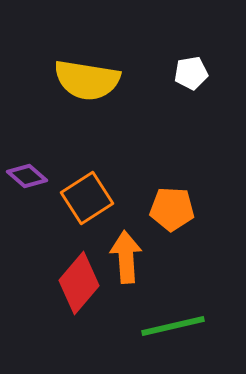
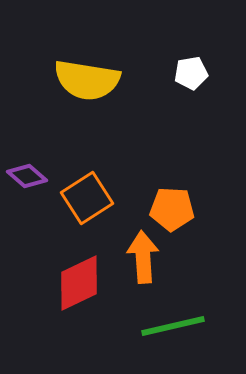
orange arrow: moved 17 px right
red diamond: rotated 24 degrees clockwise
